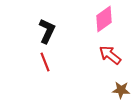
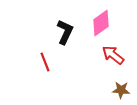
pink diamond: moved 3 px left, 4 px down
black L-shape: moved 18 px right, 1 px down
red arrow: moved 3 px right
